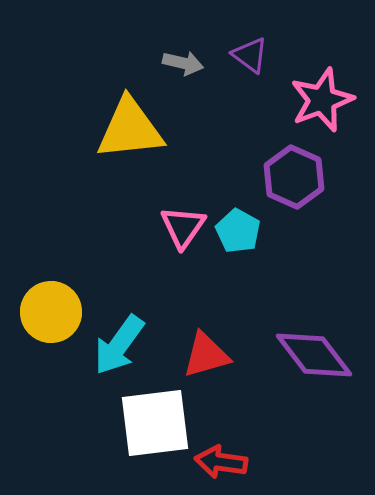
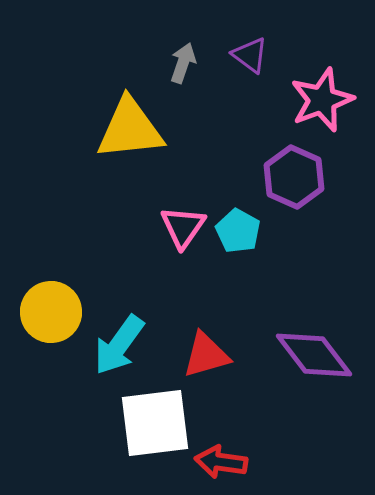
gray arrow: rotated 84 degrees counterclockwise
